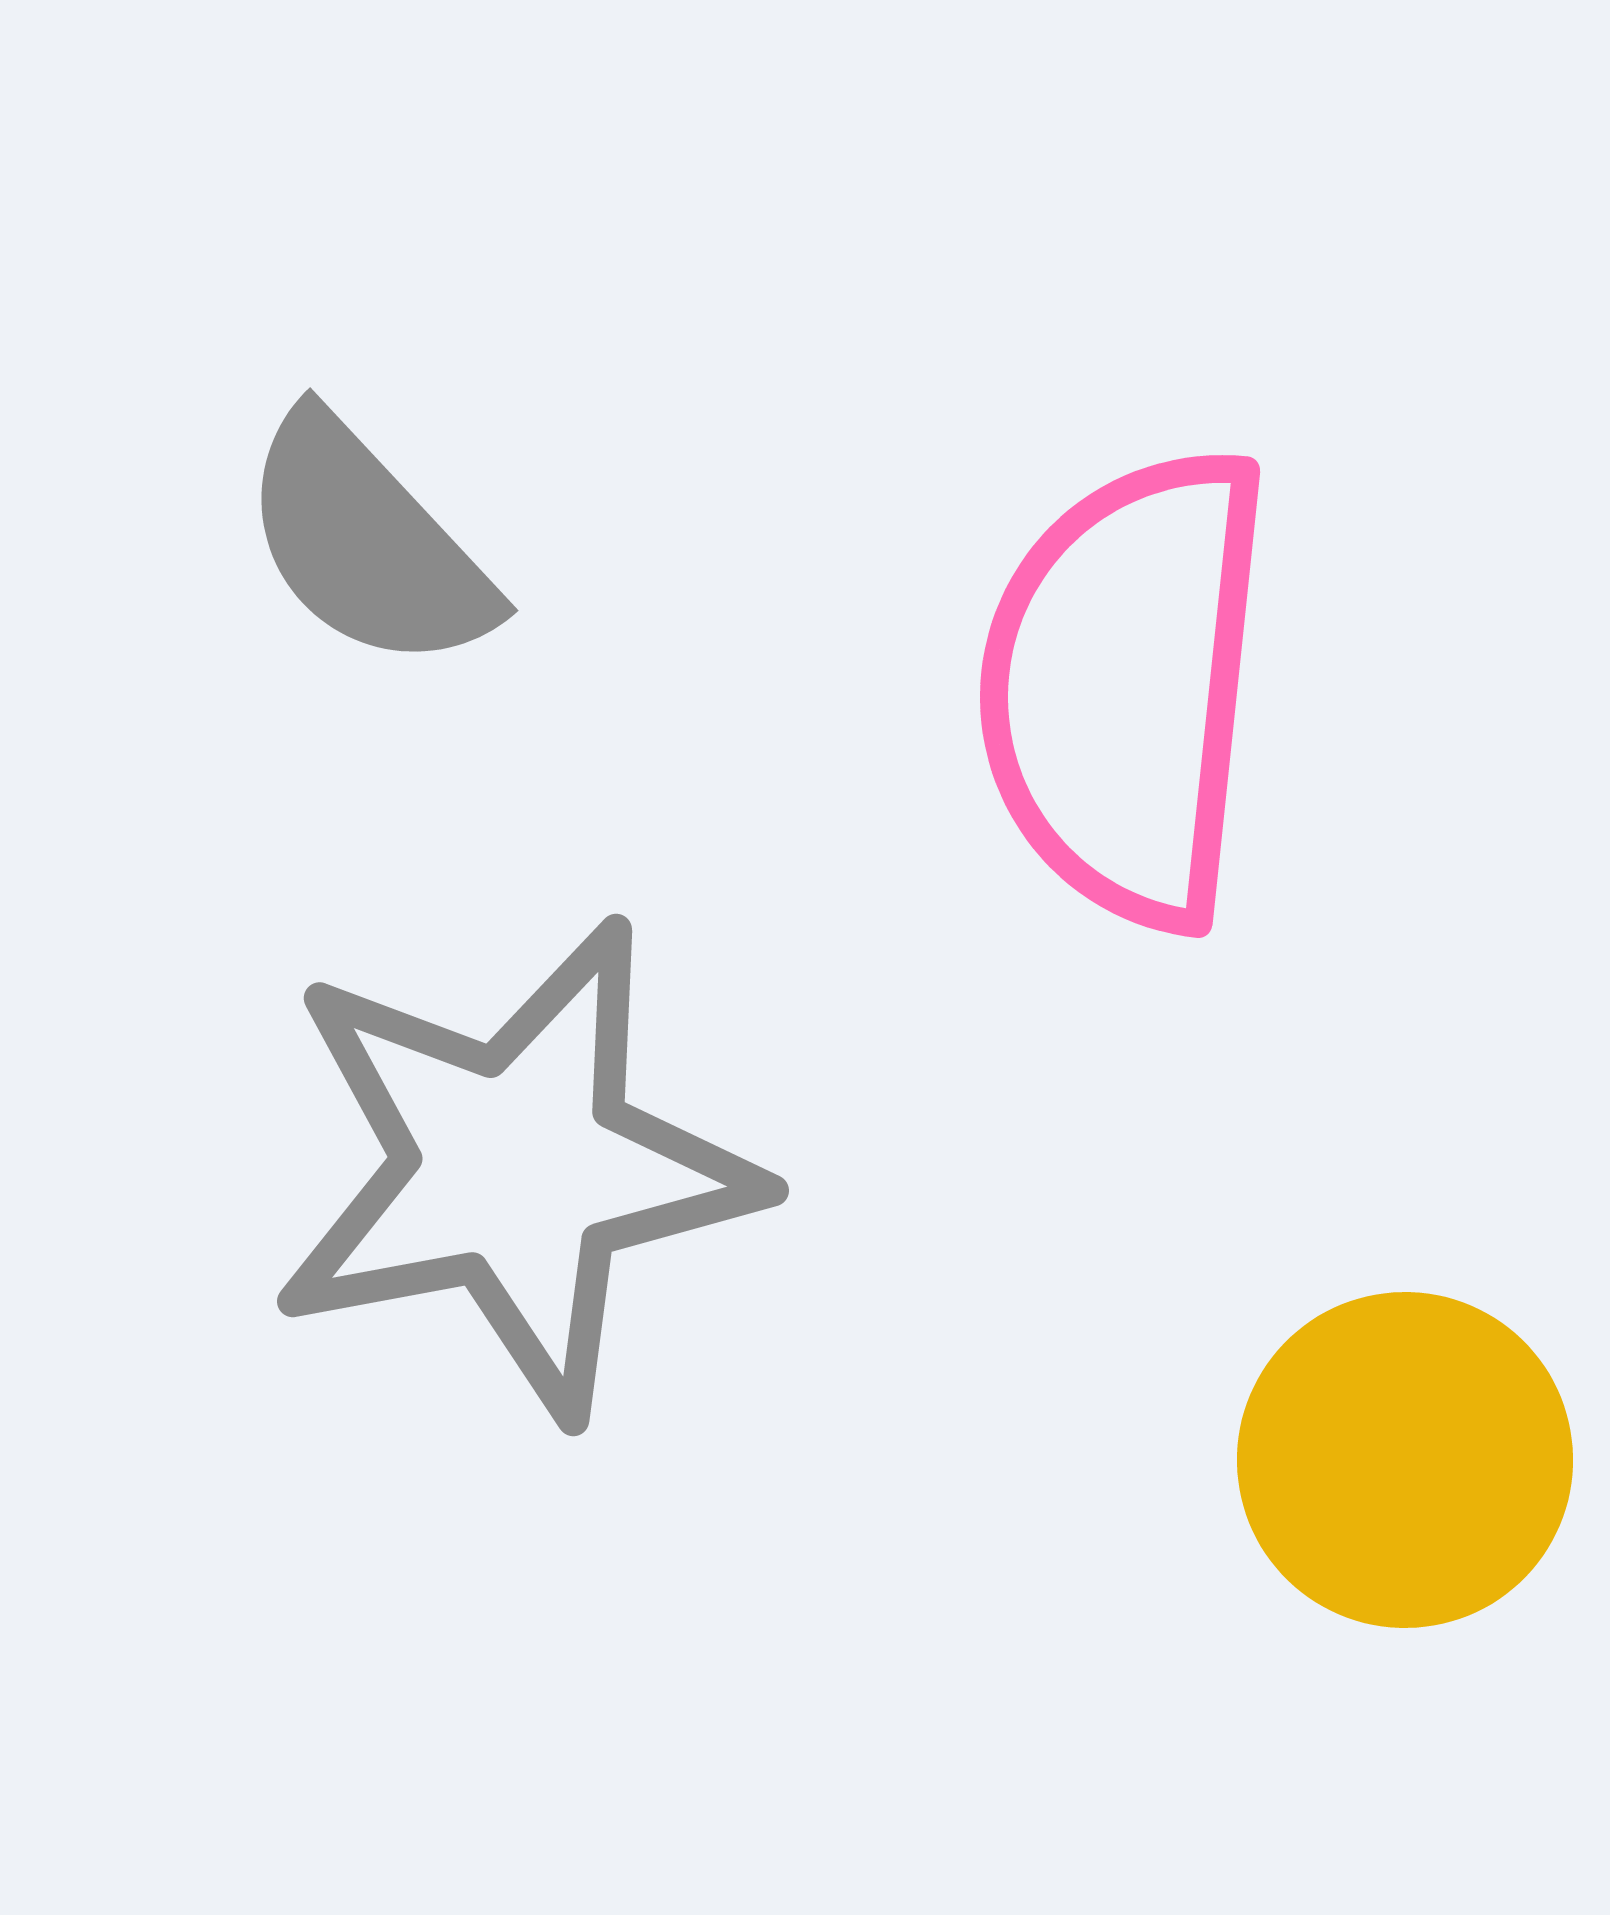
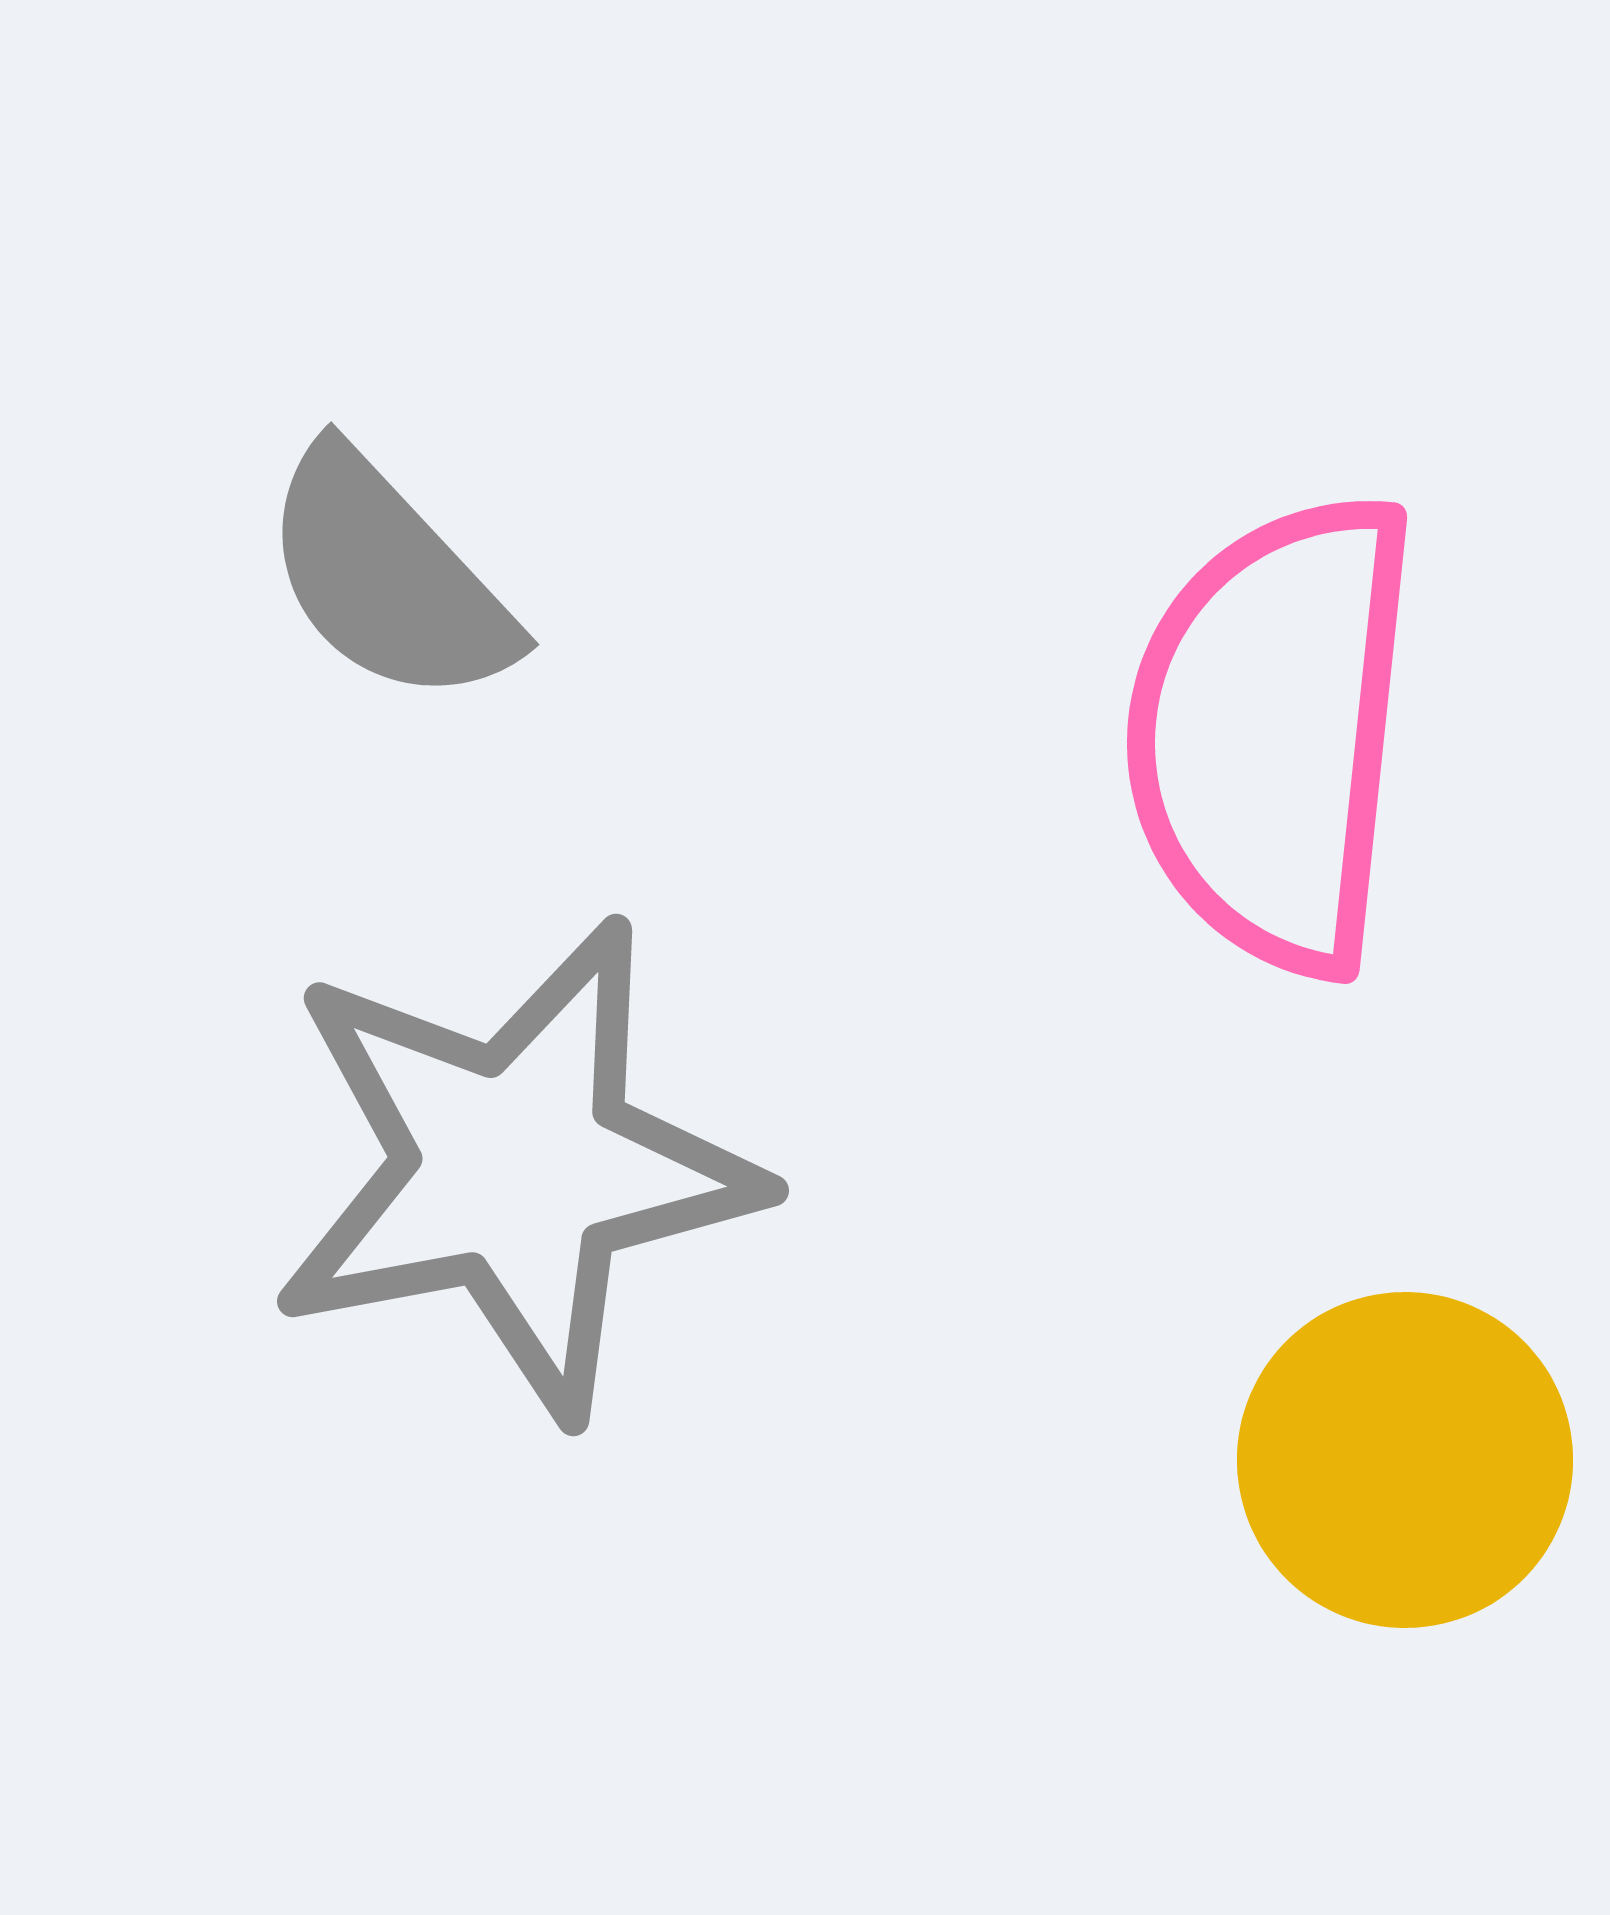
gray semicircle: moved 21 px right, 34 px down
pink semicircle: moved 147 px right, 46 px down
